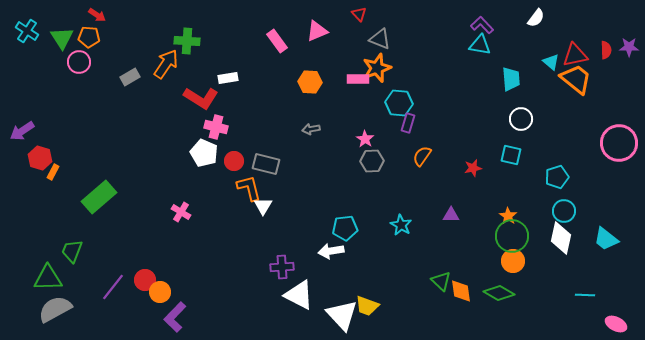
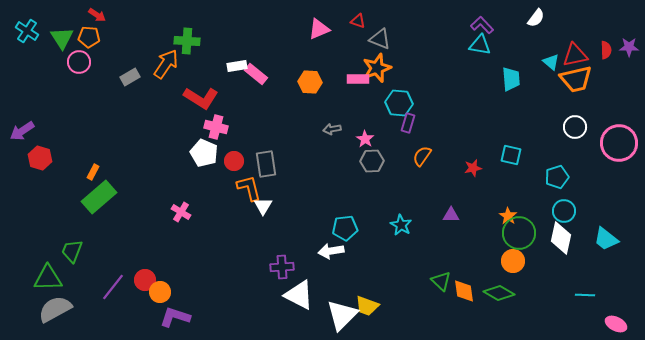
red triangle at (359, 14): moved 1 px left, 7 px down; rotated 28 degrees counterclockwise
pink triangle at (317, 31): moved 2 px right, 2 px up
pink rectangle at (277, 41): moved 21 px left, 33 px down; rotated 15 degrees counterclockwise
white rectangle at (228, 78): moved 9 px right, 12 px up
orange trapezoid at (576, 79): rotated 128 degrees clockwise
white circle at (521, 119): moved 54 px right, 8 px down
gray arrow at (311, 129): moved 21 px right
gray rectangle at (266, 164): rotated 68 degrees clockwise
orange rectangle at (53, 172): moved 40 px right
green circle at (512, 236): moved 7 px right, 3 px up
orange diamond at (461, 291): moved 3 px right
white triangle at (342, 315): rotated 28 degrees clockwise
purple L-shape at (175, 317): rotated 64 degrees clockwise
